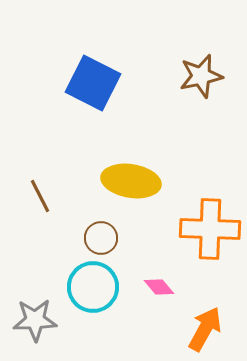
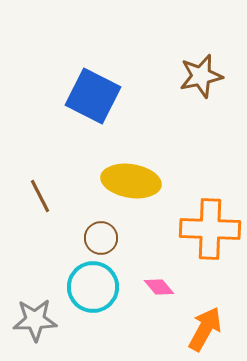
blue square: moved 13 px down
